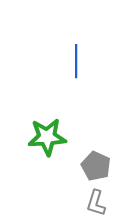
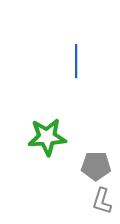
gray pentagon: rotated 24 degrees counterclockwise
gray L-shape: moved 6 px right, 2 px up
